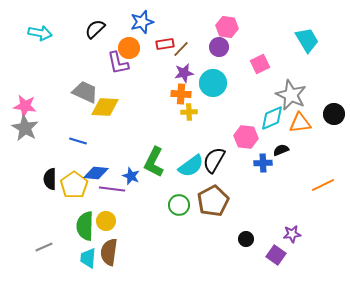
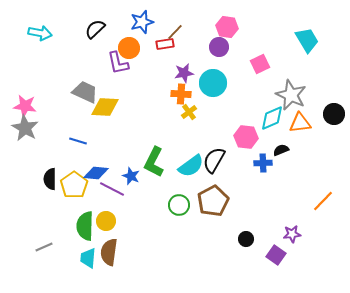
brown line at (181, 49): moved 6 px left, 17 px up
yellow cross at (189, 112): rotated 35 degrees counterclockwise
orange line at (323, 185): moved 16 px down; rotated 20 degrees counterclockwise
purple line at (112, 189): rotated 20 degrees clockwise
